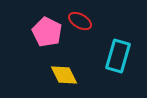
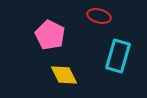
red ellipse: moved 19 px right, 5 px up; rotated 15 degrees counterclockwise
pink pentagon: moved 3 px right, 3 px down
